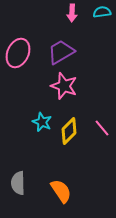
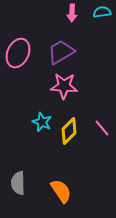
pink star: rotated 16 degrees counterclockwise
